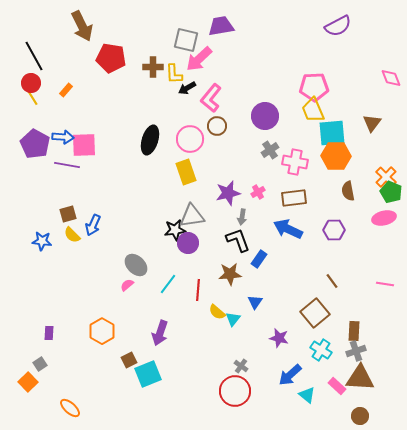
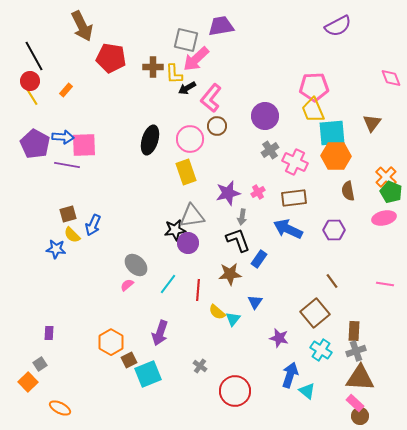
pink arrow at (199, 59): moved 3 px left
red circle at (31, 83): moved 1 px left, 2 px up
pink cross at (295, 162): rotated 15 degrees clockwise
blue star at (42, 241): moved 14 px right, 8 px down
orange hexagon at (102, 331): moved 9 px right, 11 px down
gray cross at (241, 366): moved 41 px left
blue arrow at (290, 375): rotated 150 degrees clockwise
pink rectangle at (337, 386): moved 18 px right, 17 px down
cyan triangle at (307, 395): moved 4 px up
orange ellipse at (70, 408): moved 10 px left; rotated 15 degrees counterclockwise
